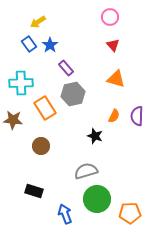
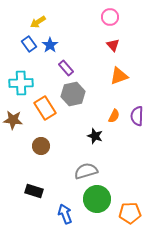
orange triangle: moved 3 px right, 3 px up; rotated 36 degrees counterclockwise
